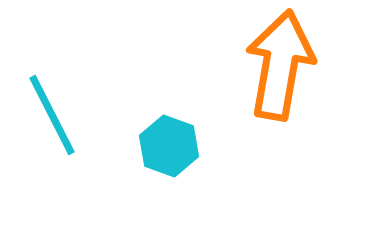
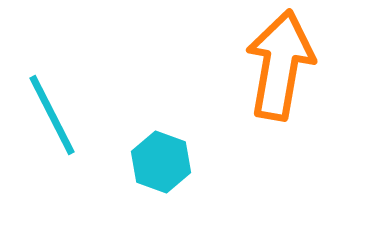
cyan hexagon: moved 8 px left, 16 px down
